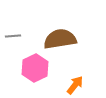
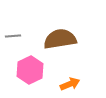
pink hexagon: moved 5 px left, 2 px down
orange arrow: moved 5 px left, 1 px up; rotated 30 degrees clockwise
